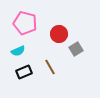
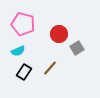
pink pentagon: moved 2 px left, 1 px down
gray square: moved 1 px right, 1 px up
brown line: moved 1 px down; rotated 70 degrees clockwise
black rectangle: rotated 35 degrees counterclockwise
